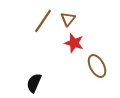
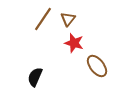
brown line: moved 2 px up
brown ellipse: rotated 10 degrees counterclockwise
black semicircle: moved 1 px right, 6 px up
